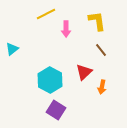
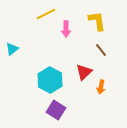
orange arrow: moved 1 px left
